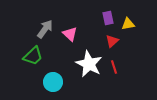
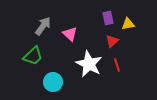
gray arrow: moved 2 px left, 3 px up
red line: moved 3 px right, 2 px up
